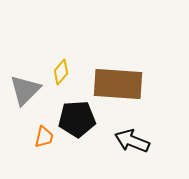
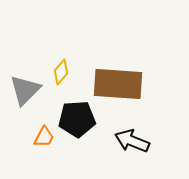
orange trapezoid: rotated 15 degrees clockwise
